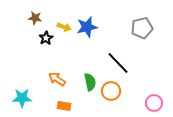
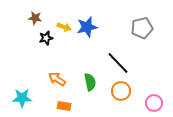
black star: rotated 16 degrees clockwise
orange circle: moved 10 px right
